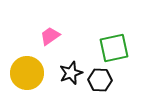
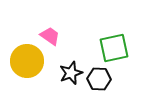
pink trapezoid: rotated 70 degrees clockwise
yellow circle: moved 12 px up
black hexagon: moved 1 px left, 1 px up
